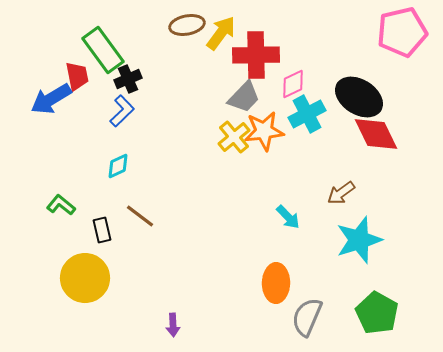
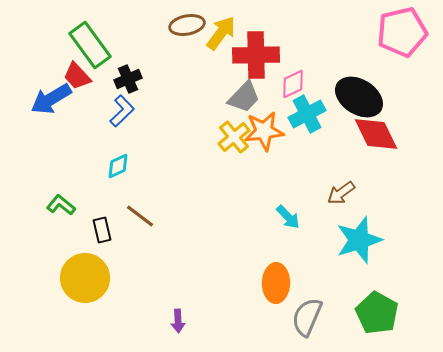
green rectangle: moved 13 px left, 5 px up
red trapezoid: rotated 148 degrees clockwise
purple arrow: moved 5 px right, 4 px up
